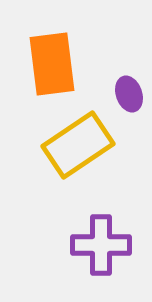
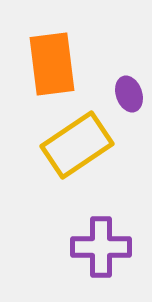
yellow rectangle: moved 1 px left
purple cross: moved 2 px down
